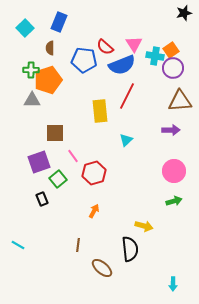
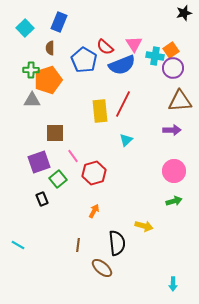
blue pentagon: rotated 25 degrees clockwise
red line: moved 4 px left, 8 px down
purple arrow: moved 1 px right
black semicircle: moved 13 px left, 6 px up
